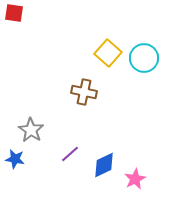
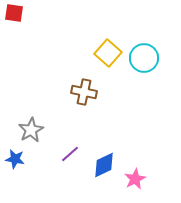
gray star: rotated 10 degrees clockwise
